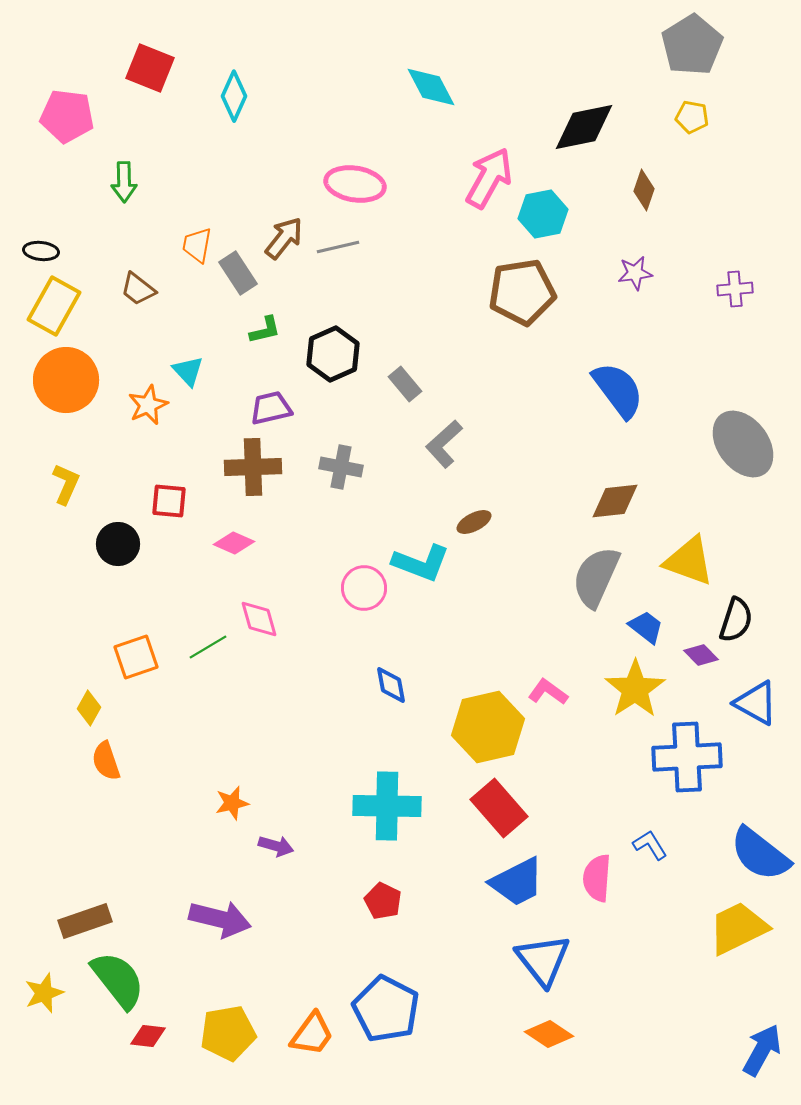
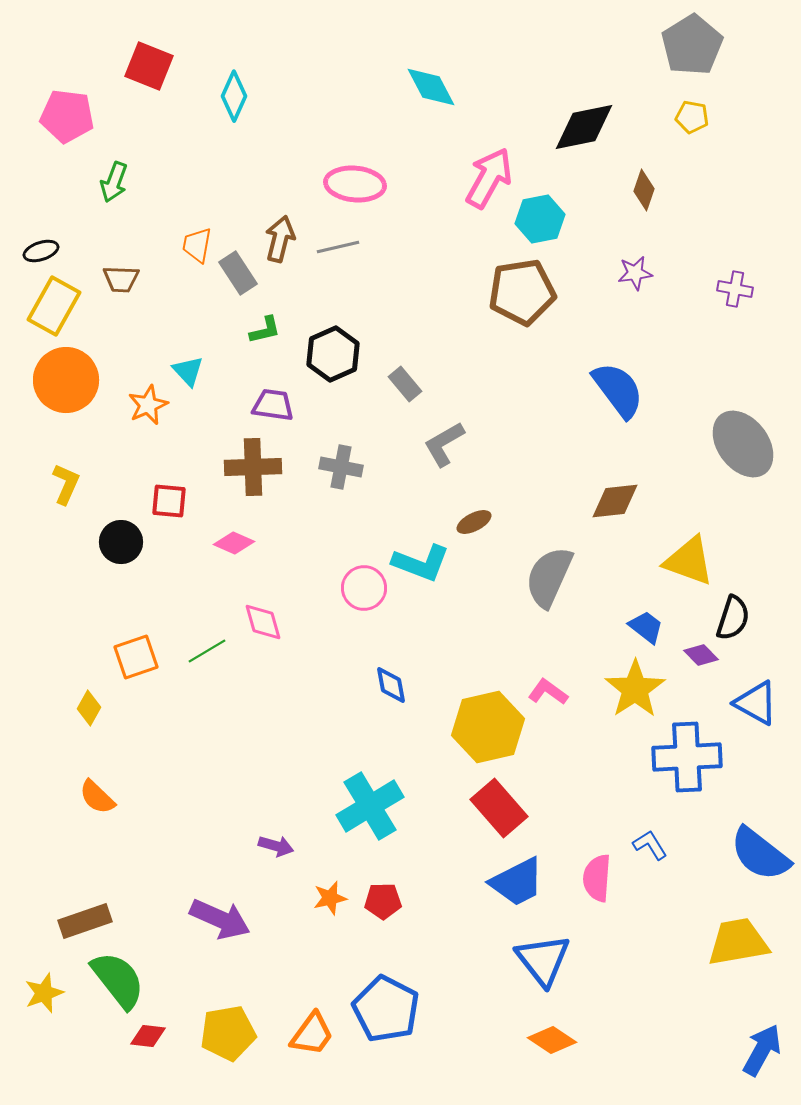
red square at (150, 68): moved 1 px left, 2 px up
green arrow at (124, 182): moved 10 px left; rotated 21 degrees clockwise
pink ellipse at (355, 184): rotated 4 degrees counterclockwise
cyan hexagon at (543, 214): moved 3 px left, 5 px down
brown arrow at (284, 238): moved 4 px left, 1 px down; rotated 24 degrees counterclockwise
black ellipse at (41, 251): rotated 24 degrees counterclockwise
brown trapezoid at (138, 289): moved 17 px left, 10 px up; rotated 36 degrees counterclockwise
purple cross at (735, 289): rotated 16 degrees clockwise
purple trapezoid at (271, 408): moved 2 px right, 3 px up; rotated 21 degrees clockwise
gray L-shape at (444, 444): rotated 12 degrees clockwise
black circle at (118, 544): moved 3 px right, 2 px up
gray semicircle at (596, 577): moved 47 px left
pink diamond at (259, 619): moved 4 px right, 3 px down
black semicircle at (736, 620): moved 3 px left, 2 px up
green line at (208, 647): moved 1 px left, 4 px down
orange semicircle at (106, 761): moved 9 px left, 36 px down; rotated 27 degrees counterclockwise
orange star at (232, 803): moved 98 px right, 95 px down
cyan cross at (387, 806): moved 17 px left; rotated 32 degrees counterclockwise
red pentagon at (383, 901): rotated 27 degrees counterclockwise
purple arrow at (220, 919): rotated 10 degrees clockwise
yellow trapezoid at (738, 928): moved 14 px down; rotated 16 degrees clockwise
orange diamond at (549, 1034): moved 3 px right, 6 px down
